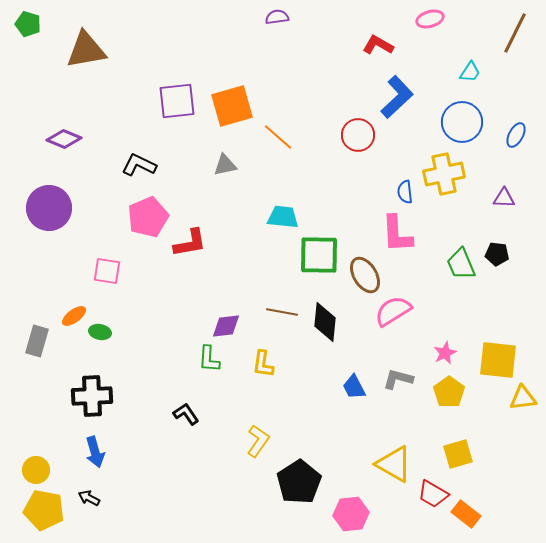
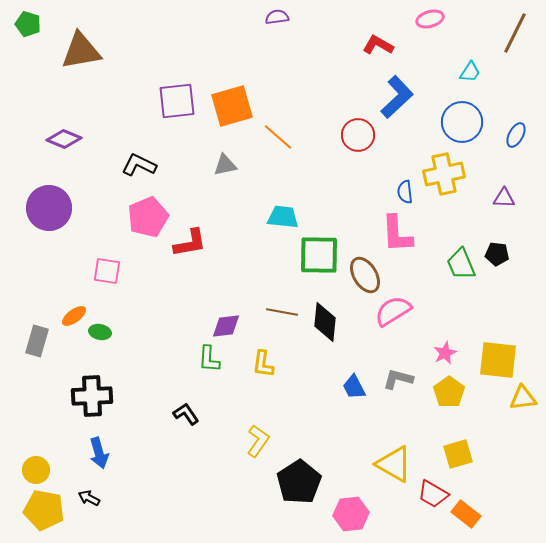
brown triangle at (86, 50): moved 5 px left, 1 px down
blue arrow at (95, 452): moved 4 px right, 1 px down
